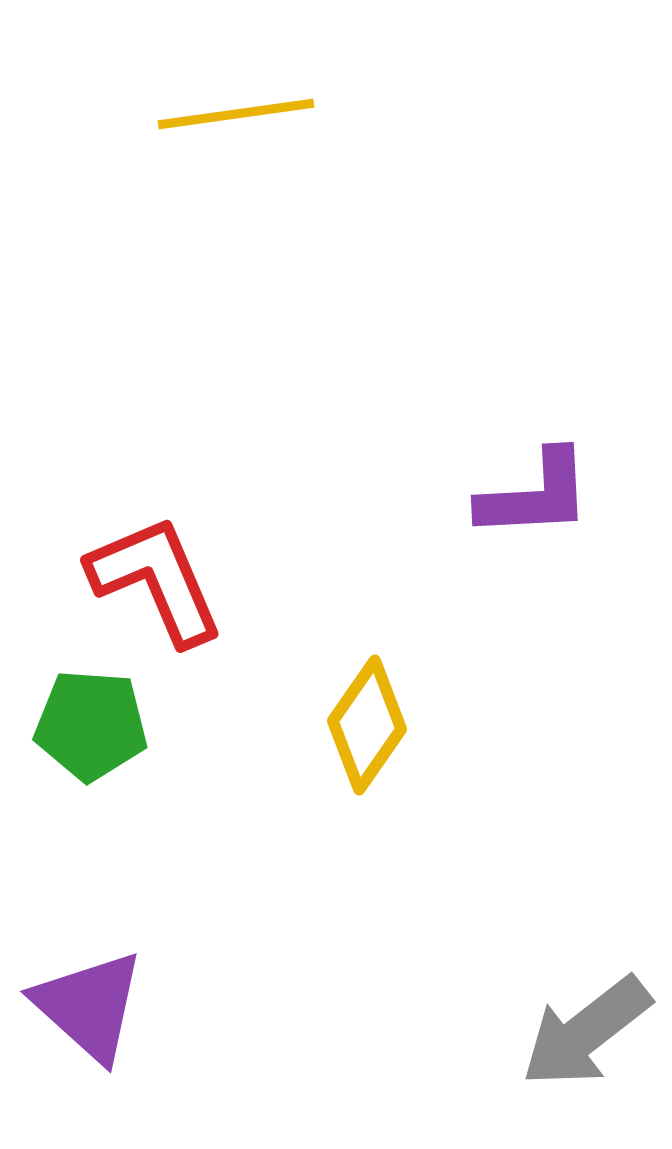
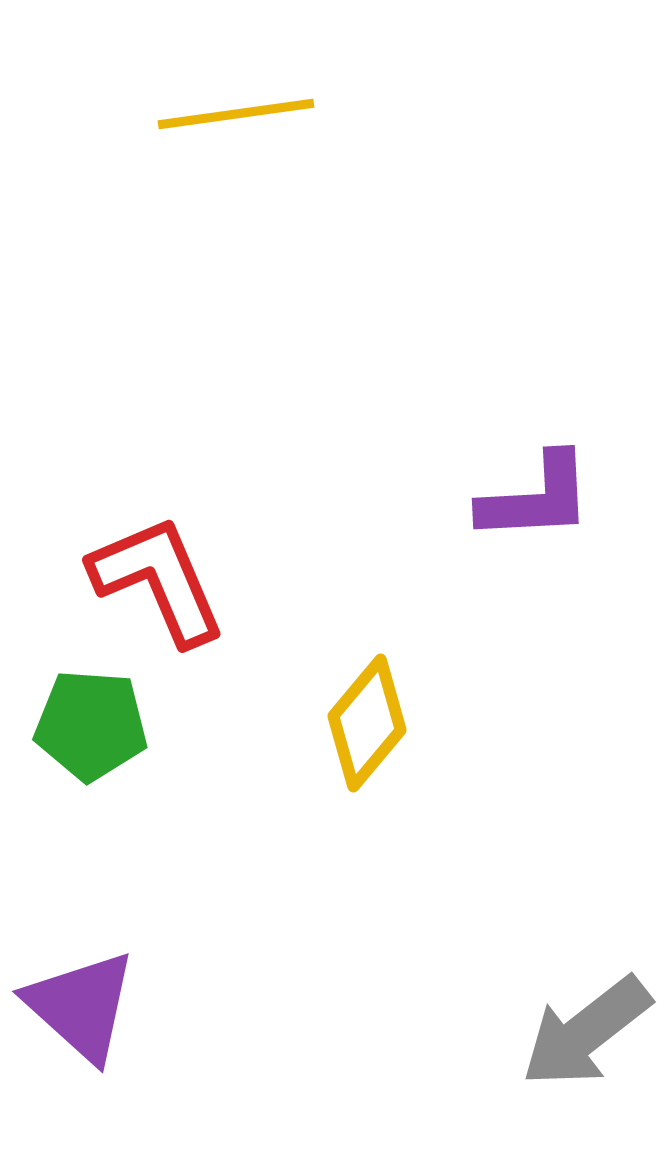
purple L-shape: moved 1 px right, 3 px down
red L-shape: moved 2 px right
yellow diamond: moved 2 px up; rotated 5 degrees clockwise
purple triangle: moved 8 px left
